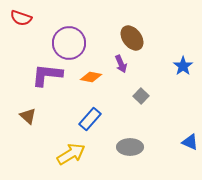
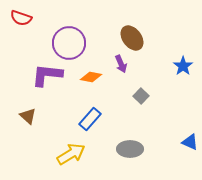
gray ellipse: moved 2 px down
